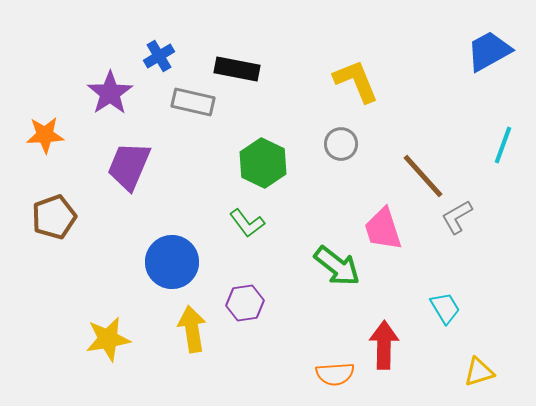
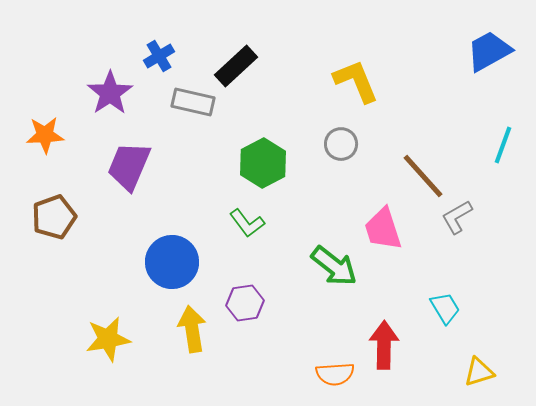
black rectangle: moved 1 px left, 3 px up; rotated 54 degrees counterclockwise
green hexagon: rotated 6 degrees clockwise
green arrow: moved 3 px left
